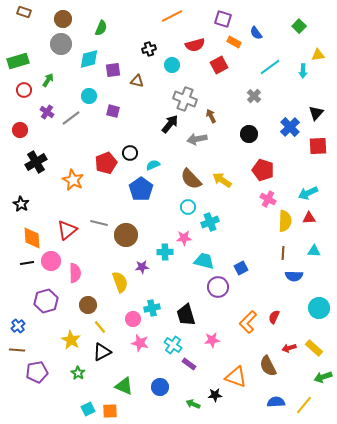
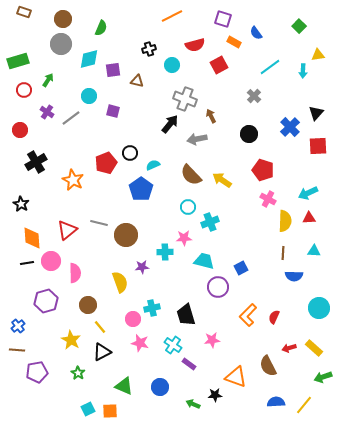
brown semicircle at (191, 179): moved 4 px up
orange L-shape at (248, 322): moved 7 px up
